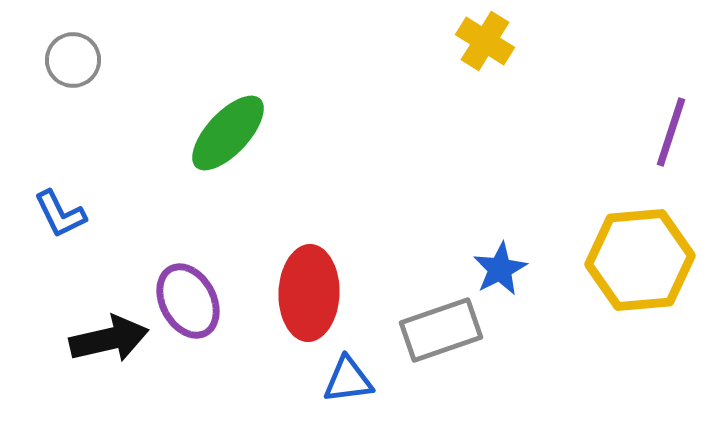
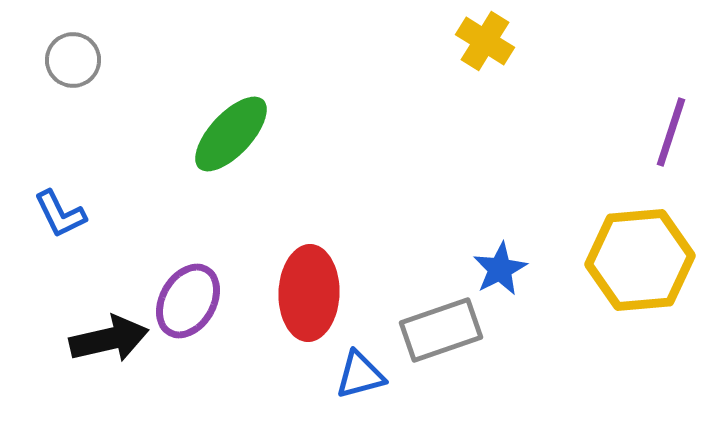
green ellipse: moved 3 px right, 1 px down
purple ellipse: rotated 58 degrees clockwise
blue triangle: moved 12 px right, 5 px up; rotated 8 degrees counterclockwise
